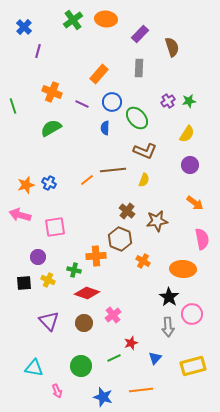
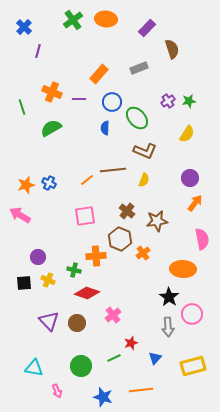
purple rectangle at (140, 34): moved 7 px right, 6 px up
brown semicircle at (172, 47): moved 2 px down
gray rectangle at (139, 68): rotated 66 degrees clockwise
purple line at (82, 104): moved 3 px left, 5 px up; rotated 24 degrees counterclockwise
green line at (13, 106): moved 9 px right, 1 px down
purple circle at (190, 165): moved 13 px down
orange arrow at (195, 203): rotated 90 degrees counterclockwise
pink arrow at (20, 215): rotated 15 degrees clockwise
pink square at (55, 227): moved 30 px right, 11 px up
orange cross at (143, 261): moved 8 px up; rotated 24 degrees clockwise
brown circle at (84, 323): moved 7 px left
